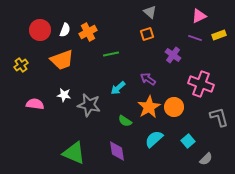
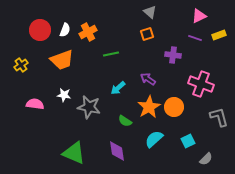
purple cross: rotated 28 degrees counterclockwise
gray star: moved 2 px down
cyan square: rotated 16 degrees clockwise
